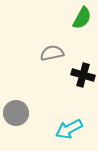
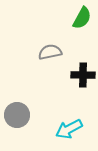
gray semicircle: moved 2 px left, 1 px up
black cross: rotated 15 degrees counterclockwise
gray circle: moved 1 px right, 2 px down
